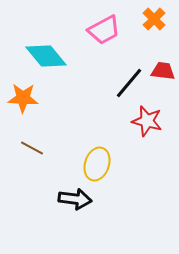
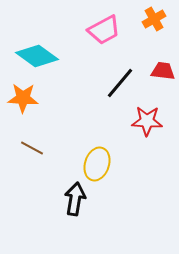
orange cross: rotated 15 degrees clockwise
cyan diamond: moved 9 px left; rotated 15 degrees counterclockwise
black line: moved 9 px left
red star: rotated 12 degrees counterclockwise
black arrow: rotated 88 degrees counterclockwise
